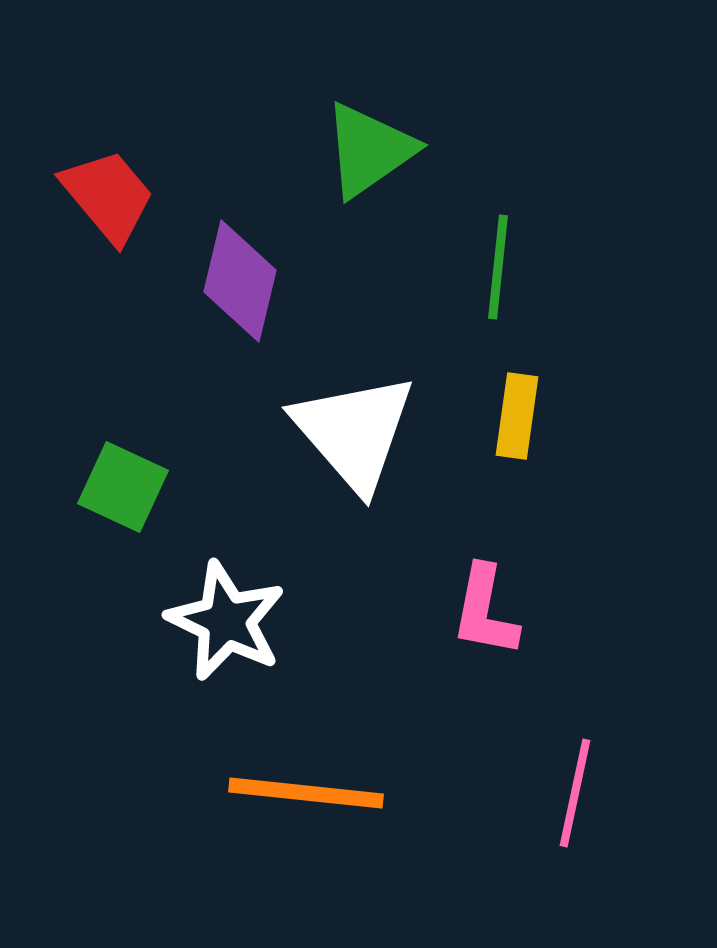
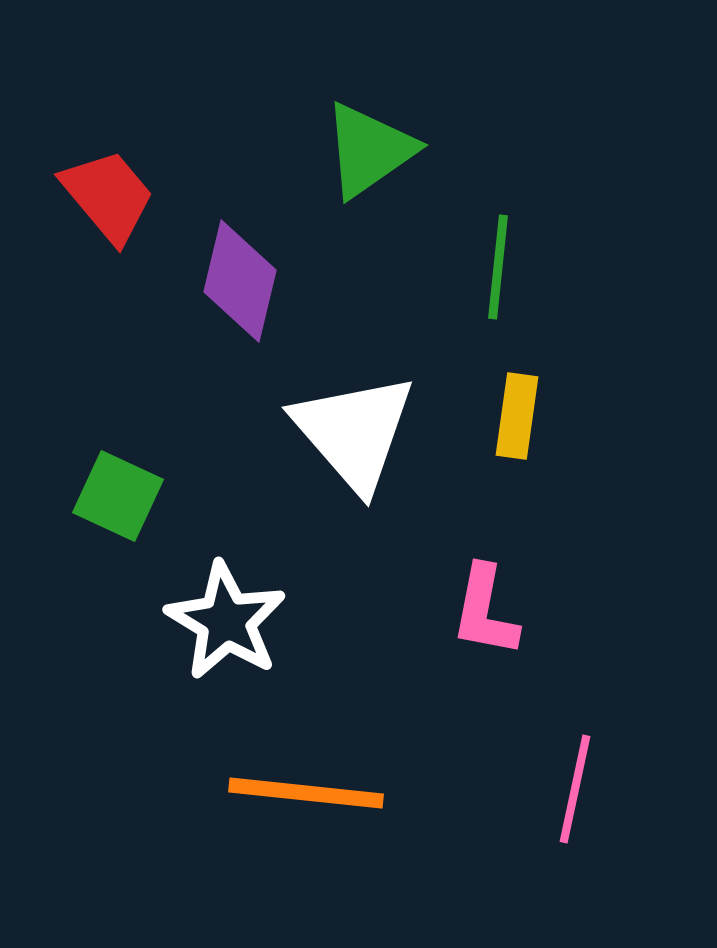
green square: moved 5 px left, 9 px down
white star: rotated 5 degrees clockwise
pink line: moved 4 px up
